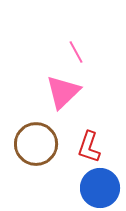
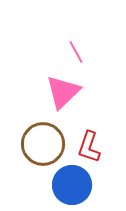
brown circle: moved 7 px right
blue circle: moved 28 px left, 3 px up
